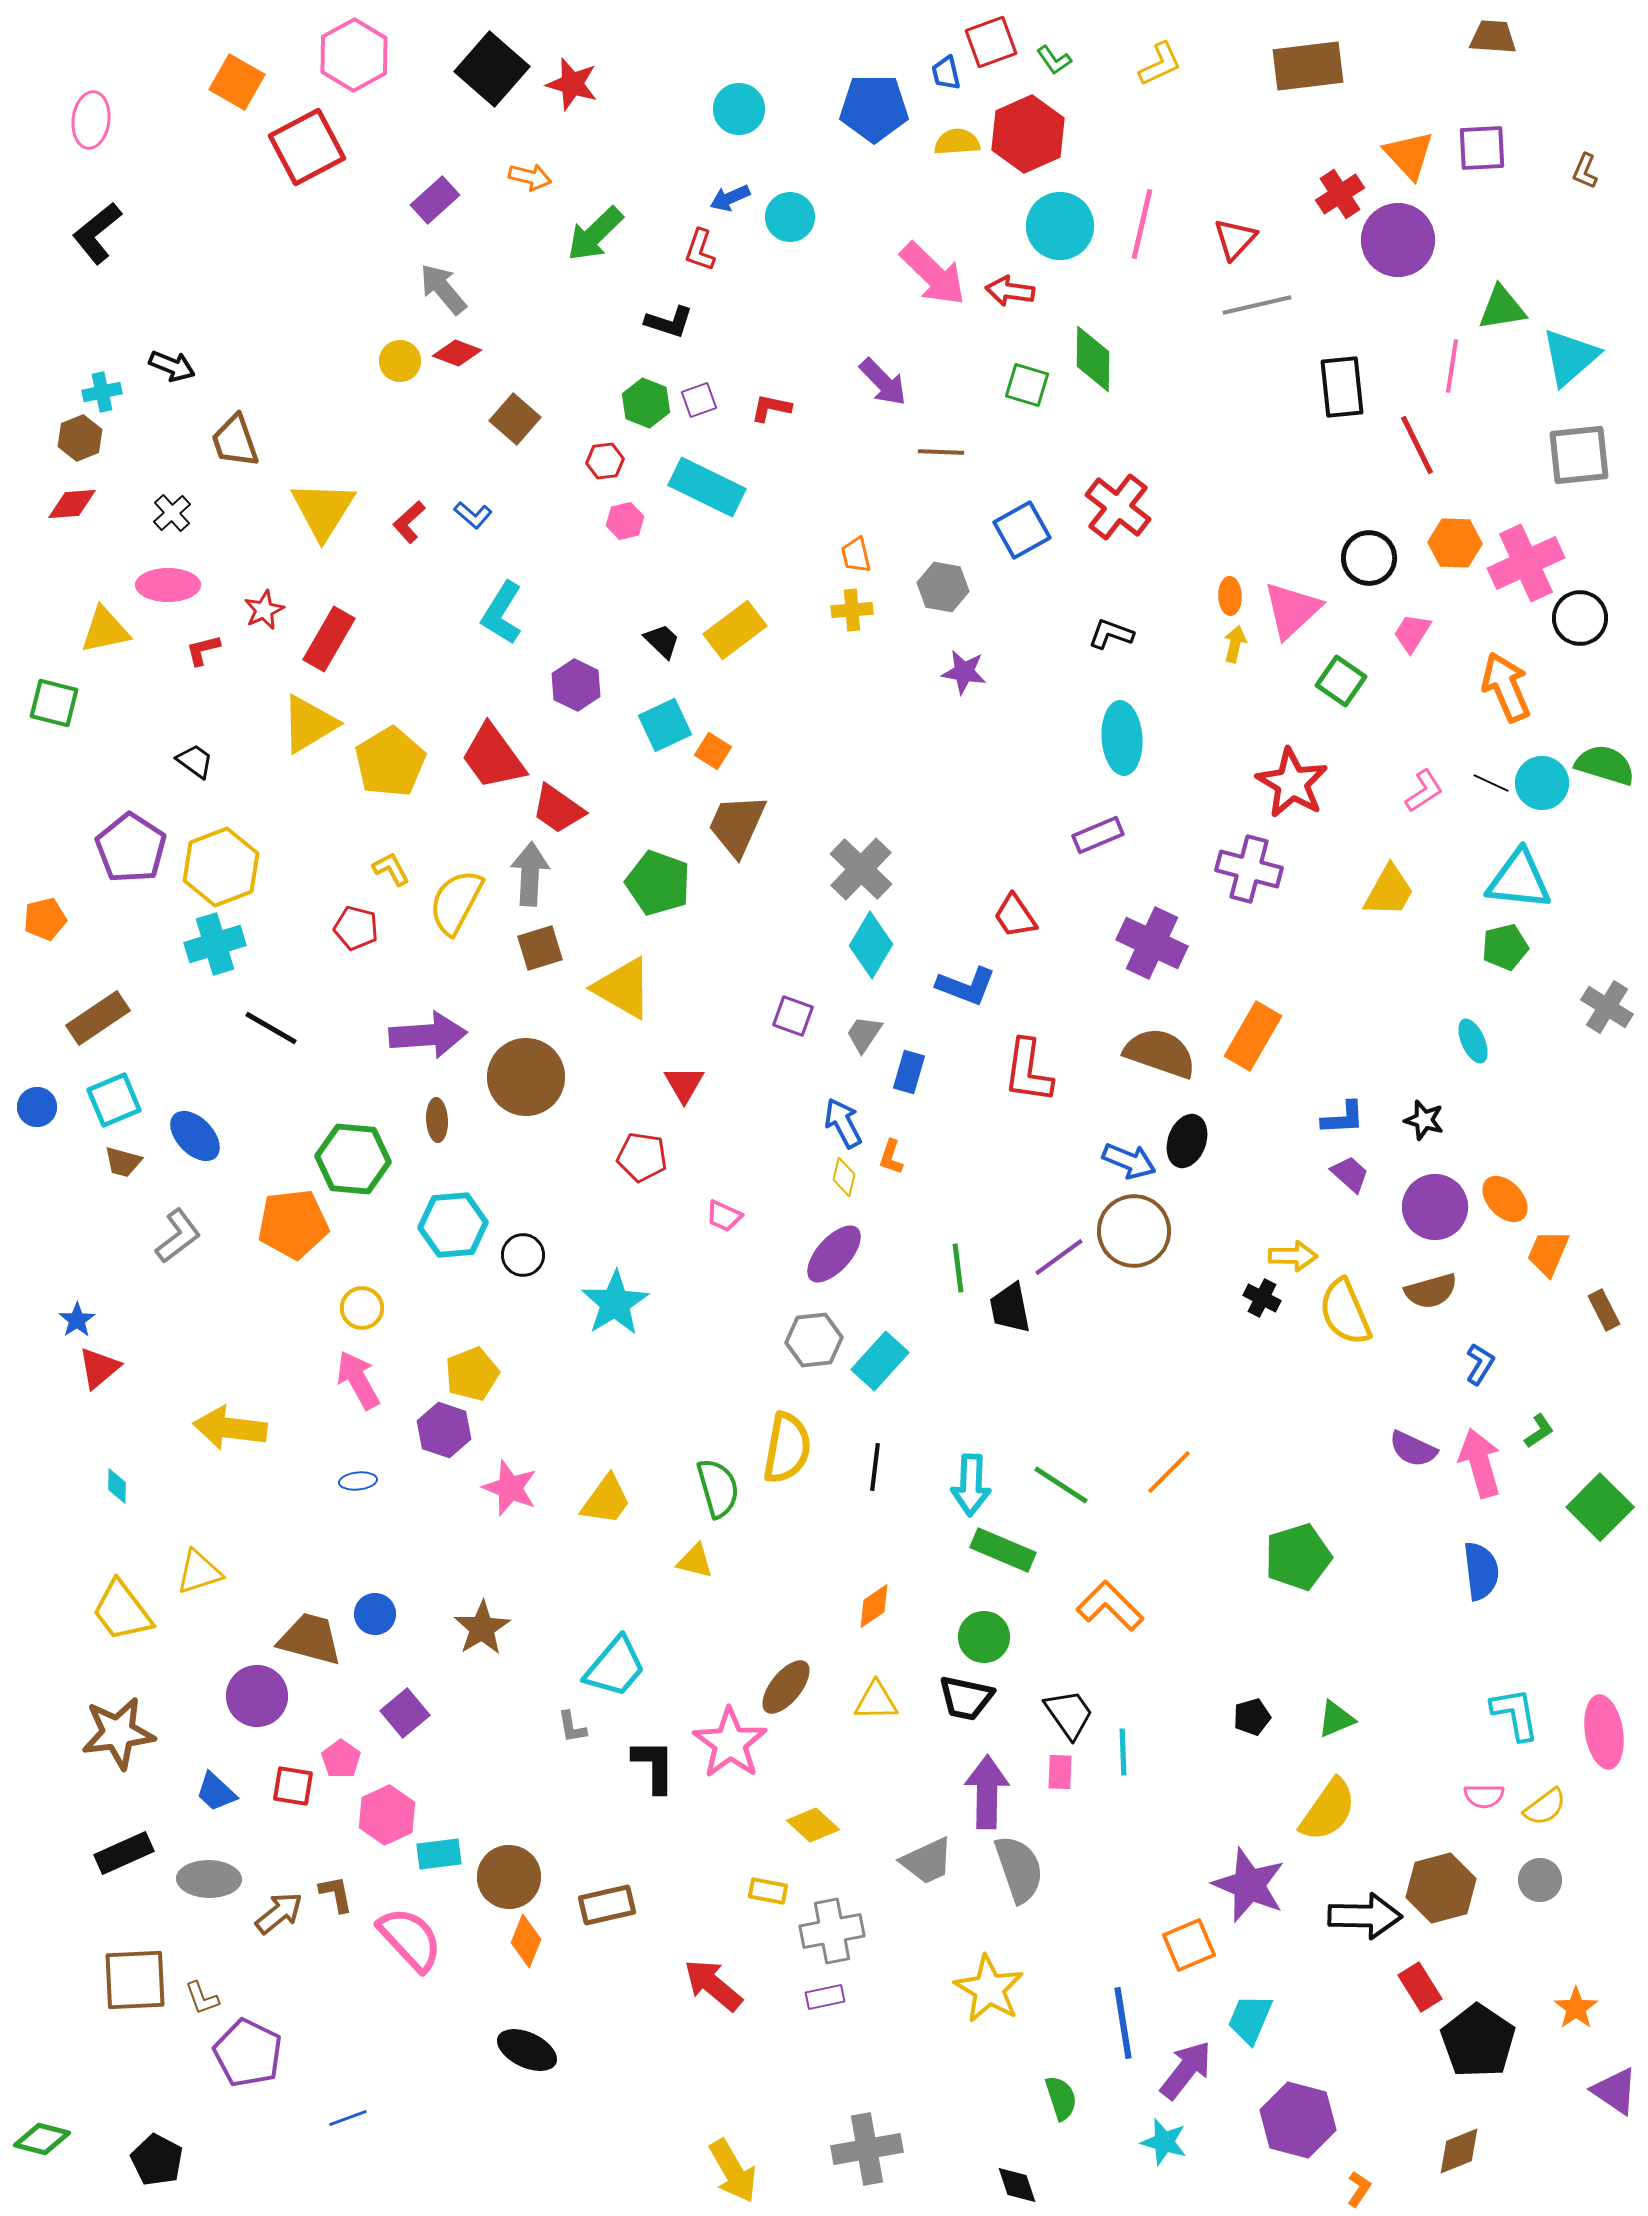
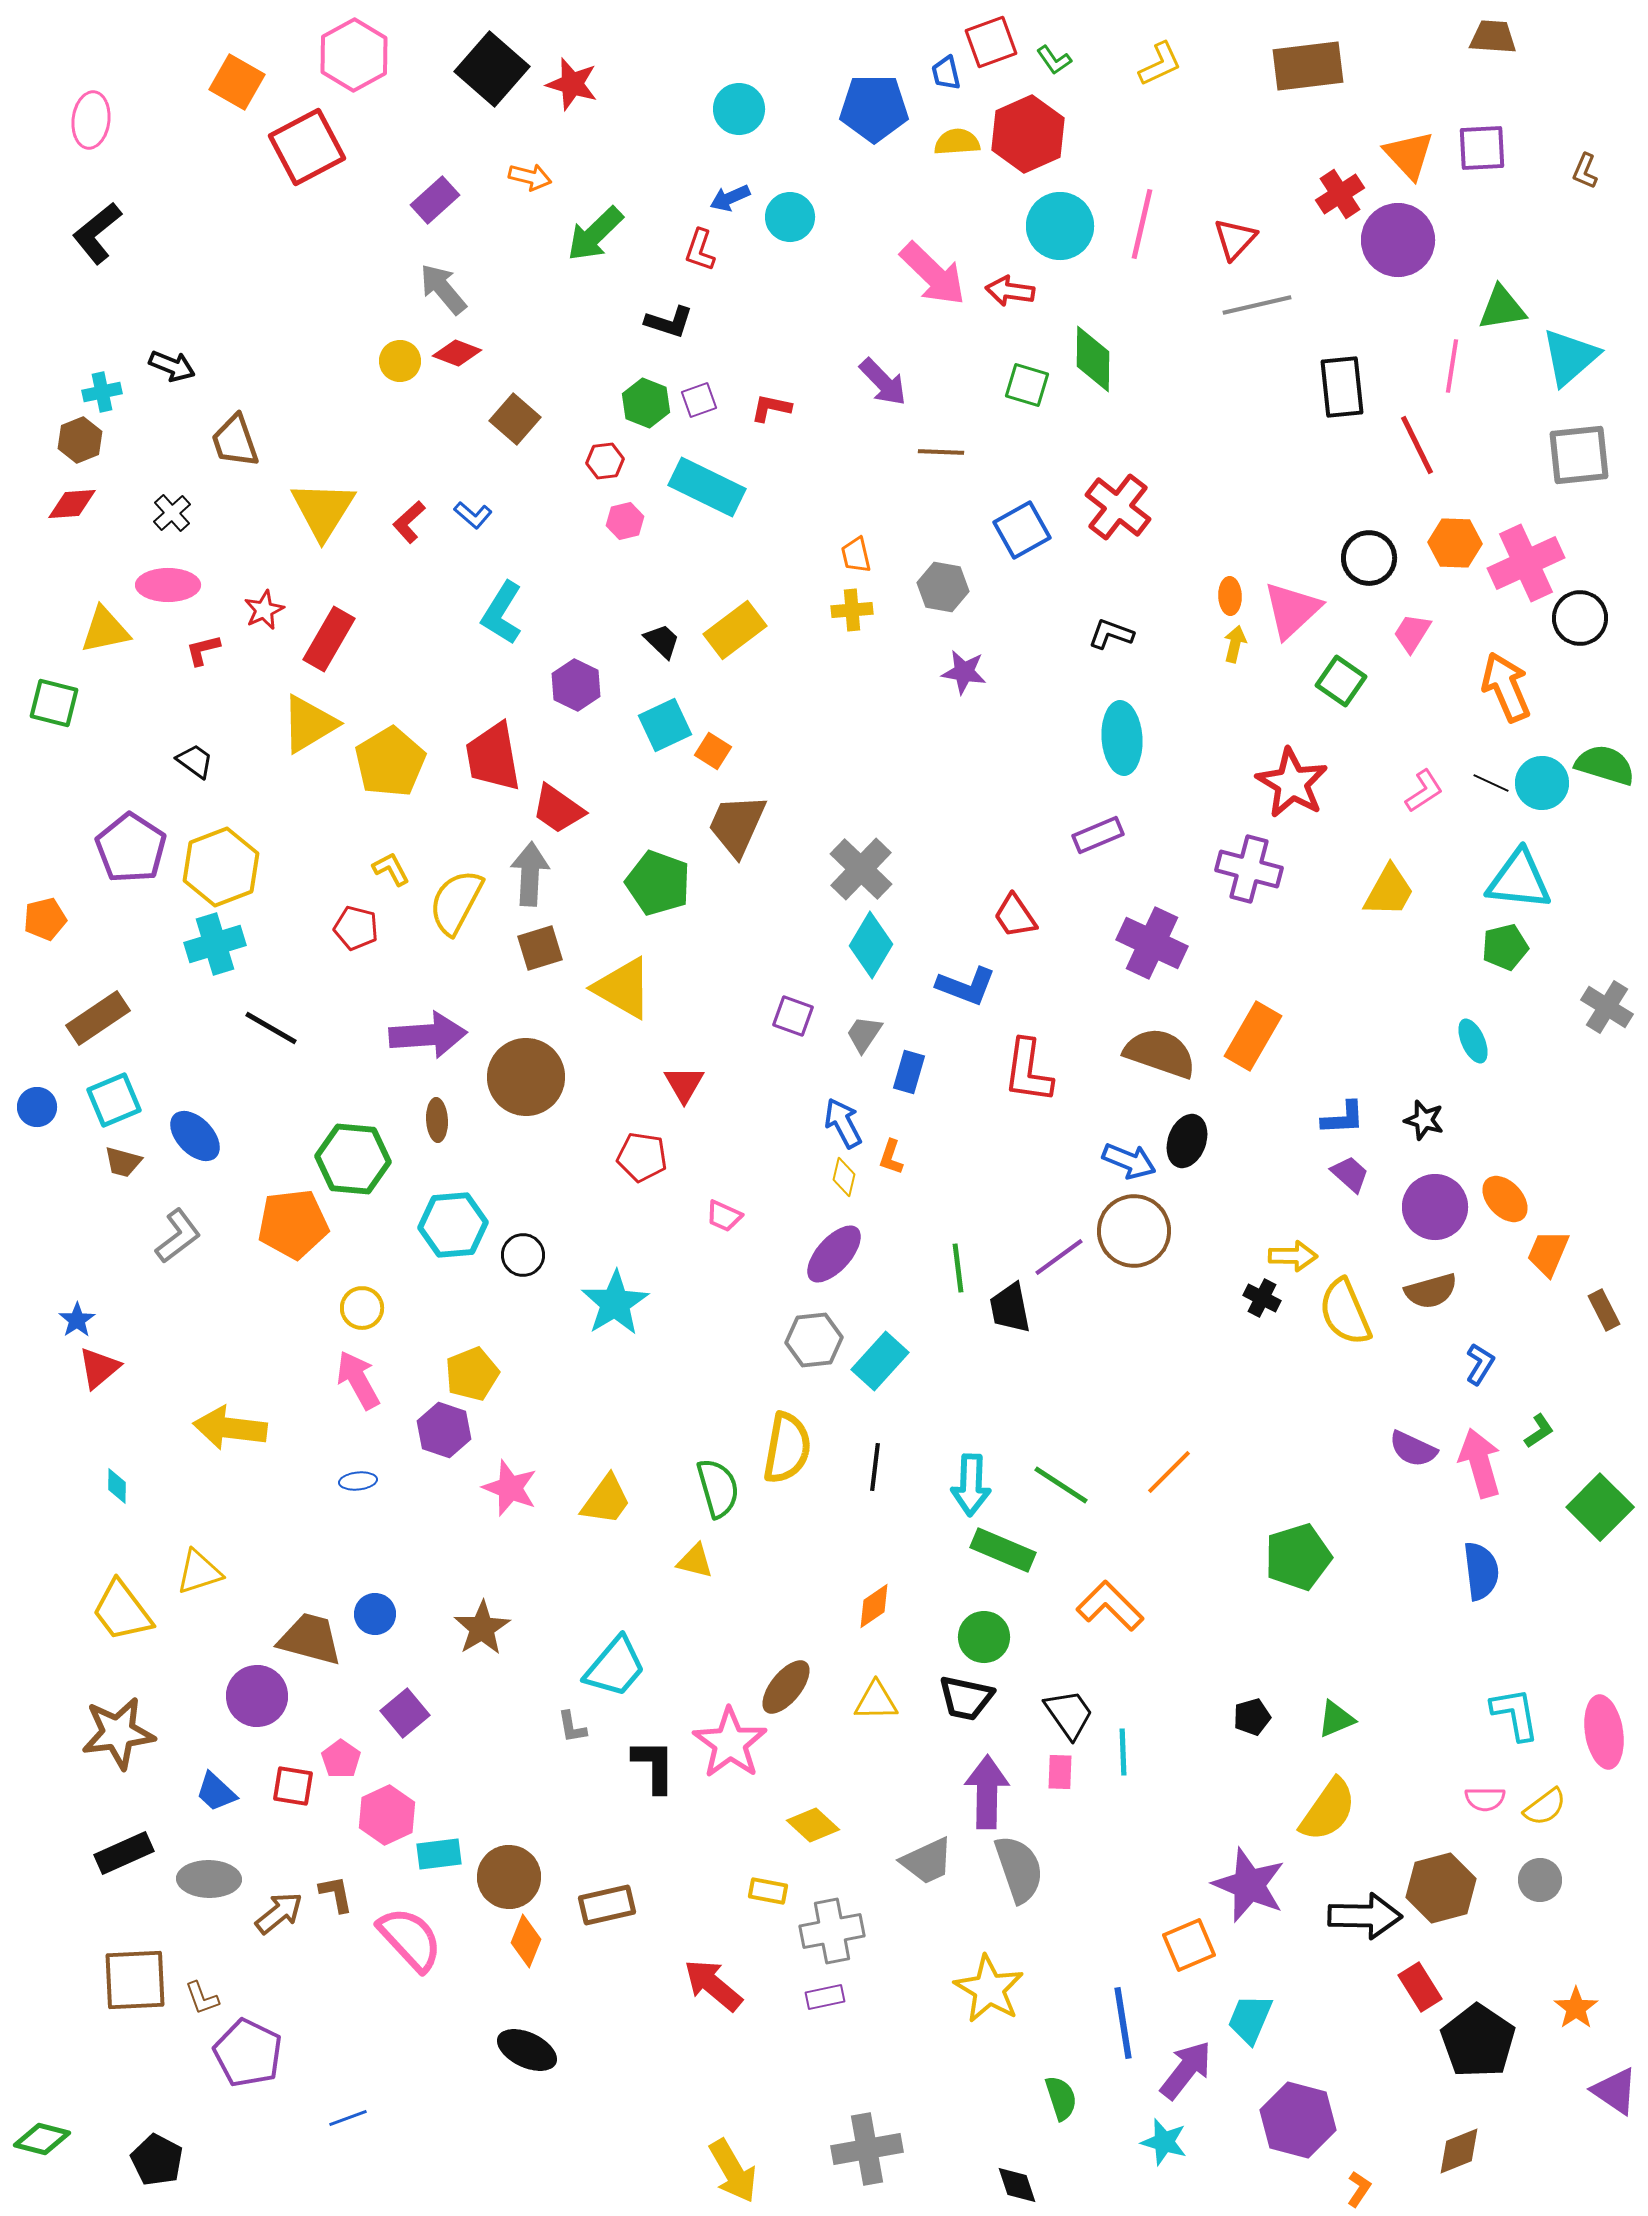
brown hexagon at (80, 438): moved 2 px down
red trapezoid at (493, 757): rotated 26 degrees clockwise
pink semicircle at (1484, 1796): moved 1 px right, 3 px down
